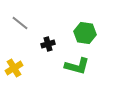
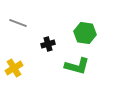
gray line: moved 2 px left; rotated 18 degrees counterclockwise
